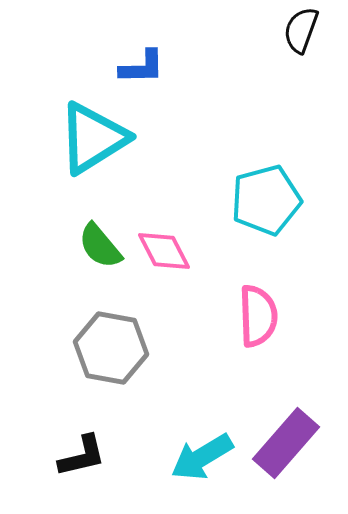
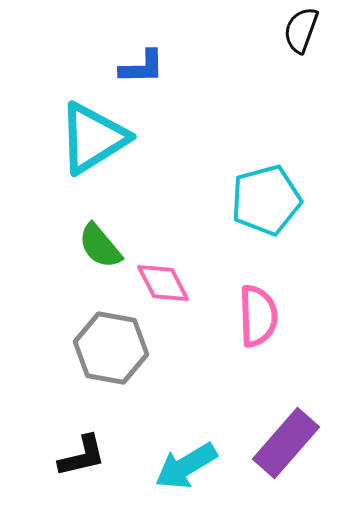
pink diamond: moved 1 px left, 32 px down
cyan arrow: moved 16 px left, 9 px down
